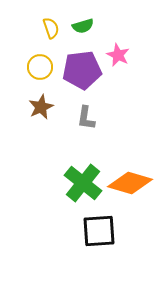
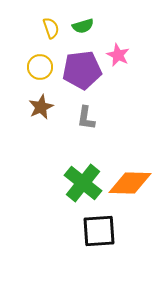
orange diamond: rotated 15 degrees counterclockwise
